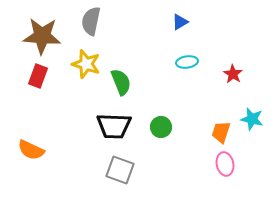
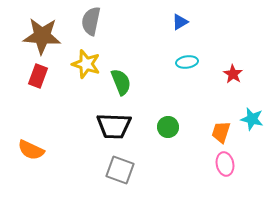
green circle: moved 7 px right
